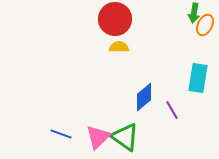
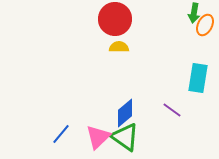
blue diamond: moved 19 px left, 16 px down
purple line: rotated 24 degrees counterclockwise
blue line: rotated 70 degrees counterclockwise
